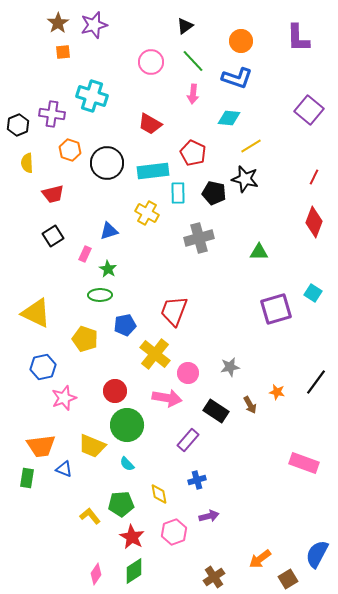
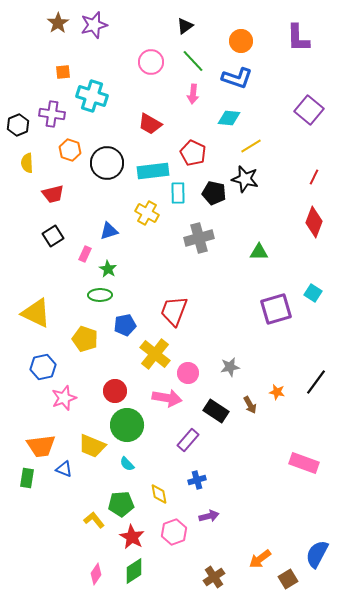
orange square at (63, 52): moved 20 px down
yellow L-shape at (90, 516): moved 4 px right, 4 px down
